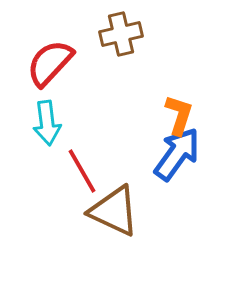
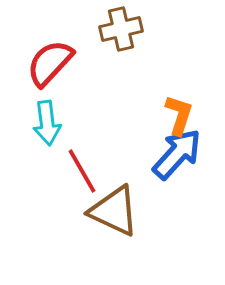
brown cross: moved 5 px up
blue arrow: rotated 6 degrees clockwise
